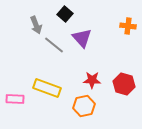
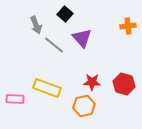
orange cross: rotated 14 degrees counterclockwise
red star: moved 2 px down
